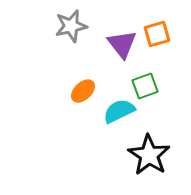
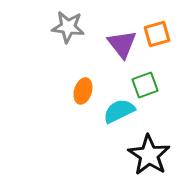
gray star: moved 3 px left, 1 px down; rotated 20 degrees clockwise
green square: moved 1 px up
orange ellipse: rotated 30 degrees counterclockwise
